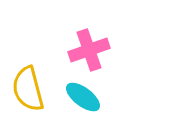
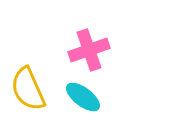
yellow semicircle: rotated 9 degrees counterclockwise
